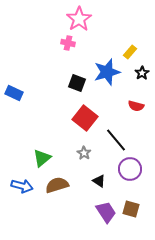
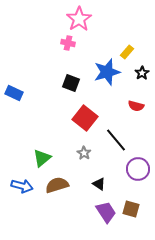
yellow rectangle: moved 3 px left
black square: moved 6 px left
purple circle: moved 8 px right
black triangle: moved 3 px down
